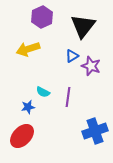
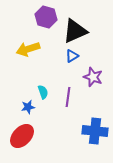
purple hexagon: moved 4 px right; rotated 20 degrees counterclockwise
black triangle: moved 8 px left, 5 px down; rotated 28 degrees clockwise
purple star: moved 2 px right, 11 px down
cyan semicircle: rotated 136 degrees counterclockwise
blue cross: rotated 25 degrees clockwise
